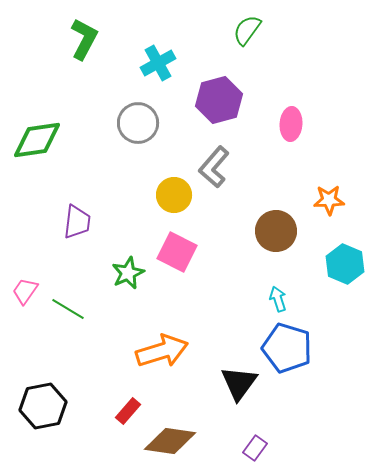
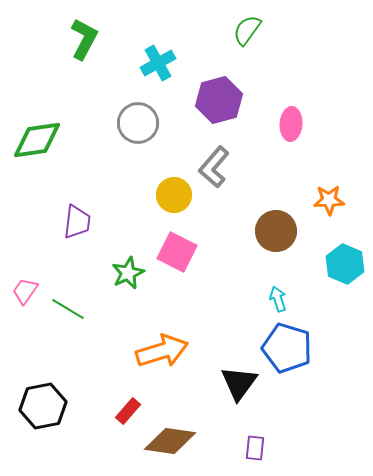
purple rectangle: rotated 30 degrees counterclockwise
